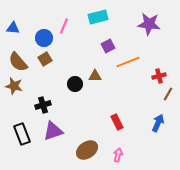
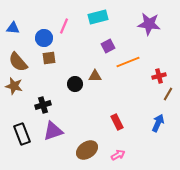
brown square: moved 4 px right, 1 px up; rotated 24 degrees clockwise
pink arrow: rotated 48 degrees clockwise
